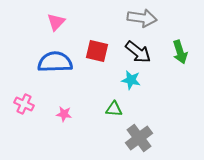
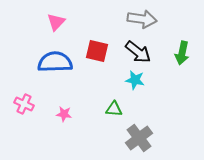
gray arrow: moved 1 px down
green arrow: moved 2 px right, 1 px down; rotated 30 degrees clockwise
cyan star: moved 4 px right
